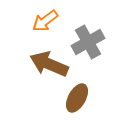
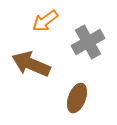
brown arrow: moved 18 px left
brown ellipse: rotated 8 degrees counterclockwise
